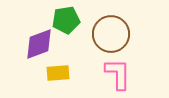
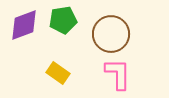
green pentagon: moved 3 px left
purple diamond: moved 15 px left, 19 px up
yellow rectangle: rotated 40 degrees clockwise
